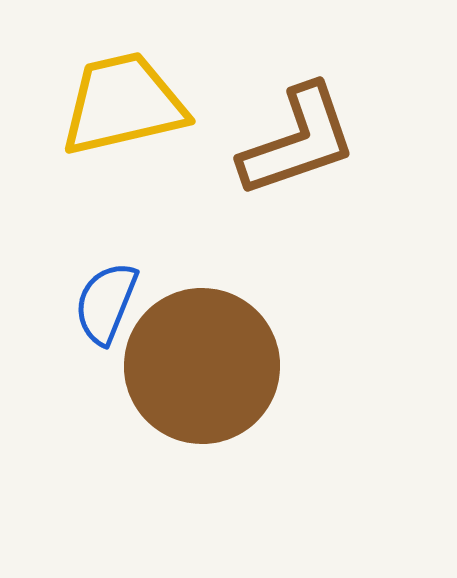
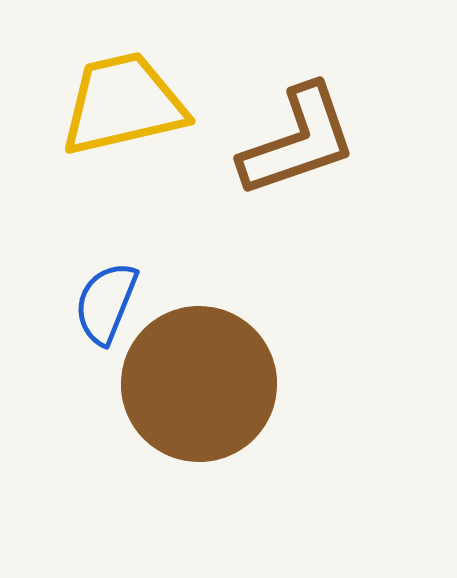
brown circle: moved 3 px left, 18 px down
